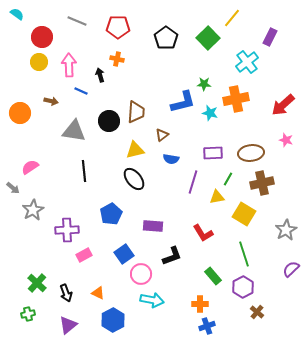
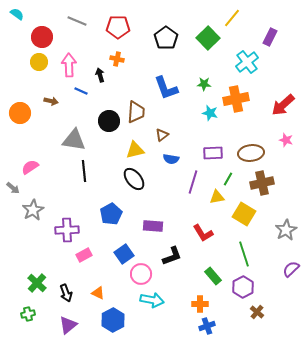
blue L-shape at (183, 102): moved 17 px left, 14 px up; rotated 84 degrees clockwise
gray triangle at (74, 131): moved 9 px down
